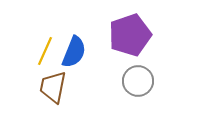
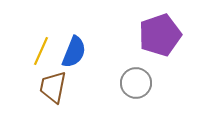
purple pentagon: moved 30 px right
yellow line: moved 4 px left
gray circle: moved 2 px left, 2 px down
